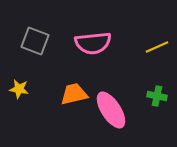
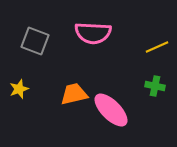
pink semicircle: moved 10 px up; rotated 9 degrees clockwise
yellow star: rotated 30 degrees counterclockwise
green cross: moved 2 px left, 10 px up
pink ellipse: rotated 12 degrees counterclockwise
